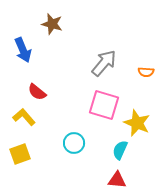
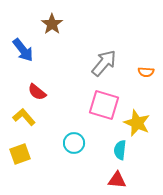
brown star: rotated 20 degrees clockwise
blue arrow: rotated 15 degrees counterclockwise
cyan semicircle: rotated 18 degrees counterclockwise
